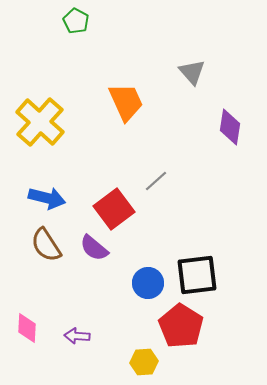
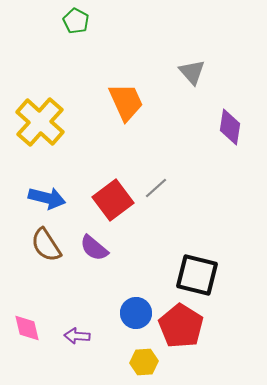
gray line: moved 7 px down
red square: moved 1 px left, 9 px up
black square: rotated 21 degrees clockwise
blue circle: moved 12 px left, 30 px down
pink diamond: rotated 16 degrees counterclockwise
